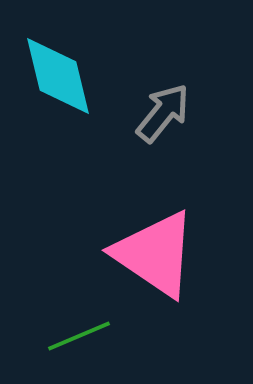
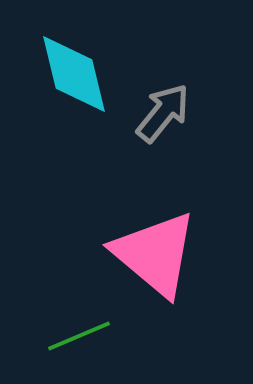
cyan diamond: moved 16 px right, 2 px up
pink triangle: rotated 6 degrees clockwise
